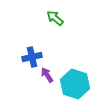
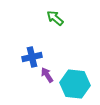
cyan hexagon: rotated 12 degrees counterclockwise
